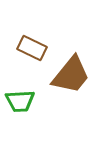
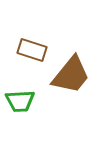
brown rectangle: moved 2 px down; rotated 8 degrees counterclockwise
